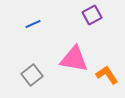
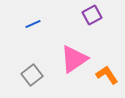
pink triangle: rotated 44 degrees counterclockwise
